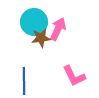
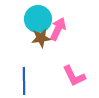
cyan circle: moved 4 px right, 3 px up
